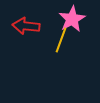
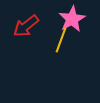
red arrow: rotated 44 degrees counterclockwise
